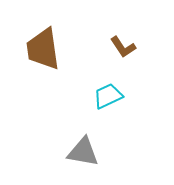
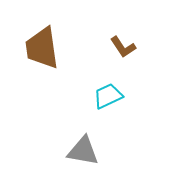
brown trapezoid: moved 1 px left, 1 px up
gray triangle: moved 1 px up
